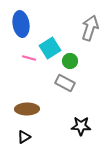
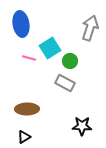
black star: moved 1 px right
